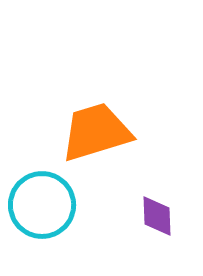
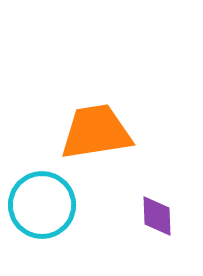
orange trapezoid: rotated 8 degrees clockwise
